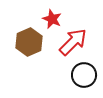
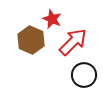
brown hexagon: moved 2 px right, 2 px up; rotated 12 degrees counterclockwise
